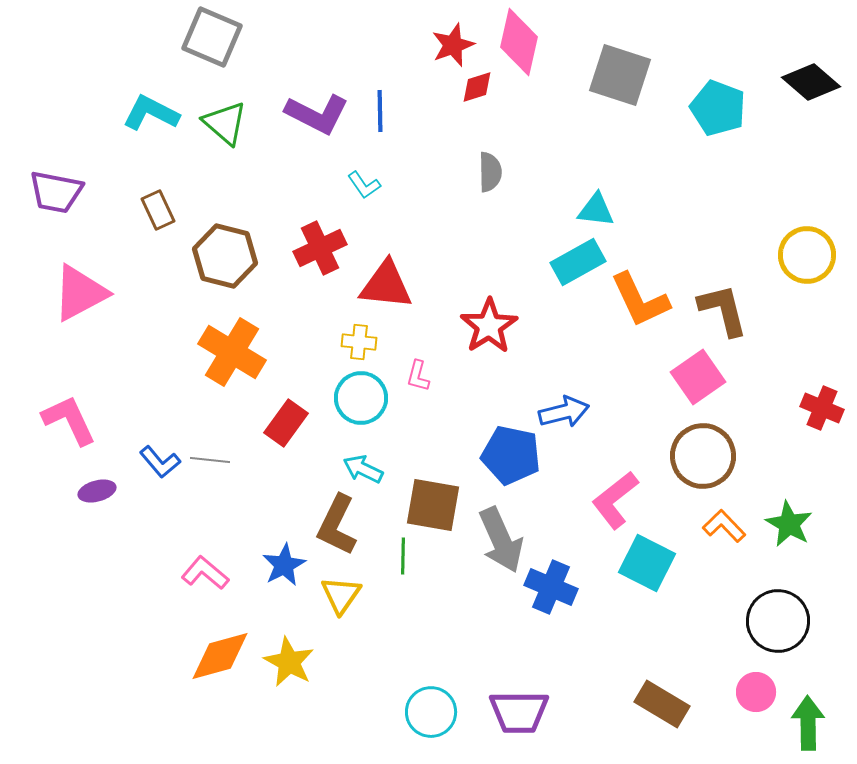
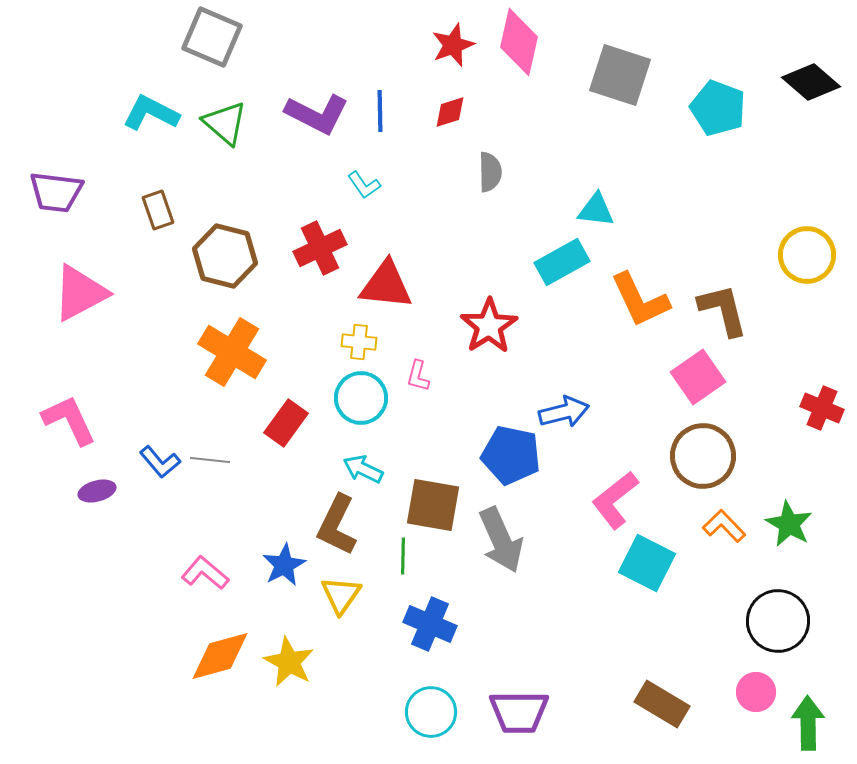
red diamond at (477, 87): moved 27 px left, 25 px down
purple trapezoid at (56, 192): rotated 4 degrees counterclockwise
brown rectangle at (158, 210): rotated 6 degrees clockwise
cyan rectangle at (578, 262): moved 16 px left
blue cross at (551, 587): moved 121 px left, 37 px down
